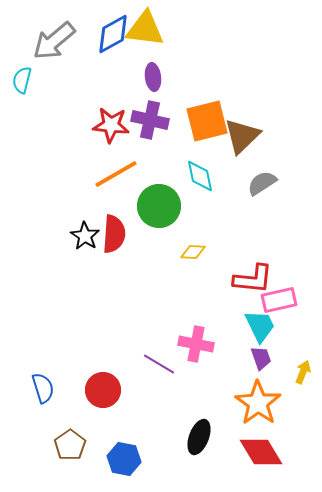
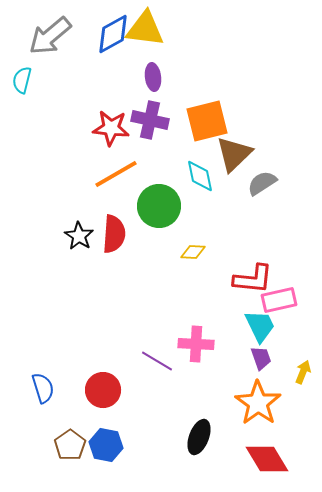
gray arrow: moved 4 px left, 5 px up
red star: moved 3 px down
brown triangle: moved 8 px left, 18 px down
black star: moved 6 px left
pink cross: rotated 8 degrees counterclockwise
purple line: moved 2 px left, 3 px up
red diamond: moved 6 px right, 7 px down
blue hexagon: moved 18 px left, 14 px up
